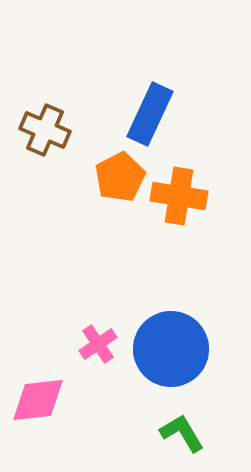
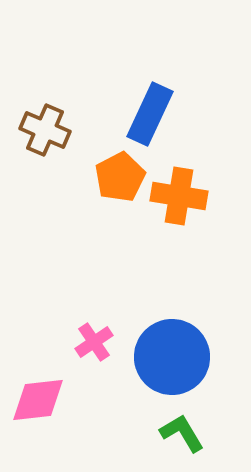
pink cross: moved 4 px left, 2 px up
blue circle: moved 1 px right, 8 px down
